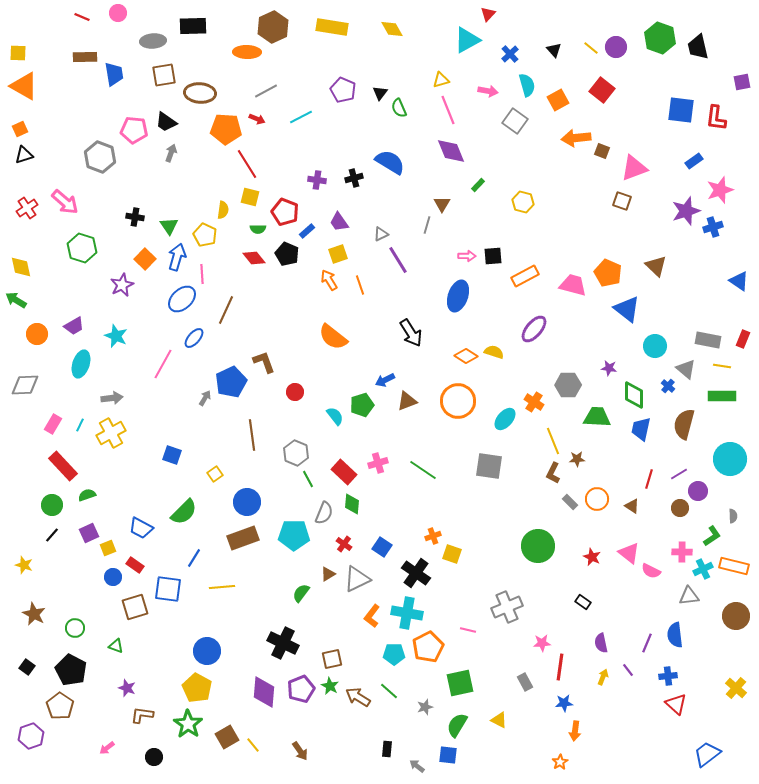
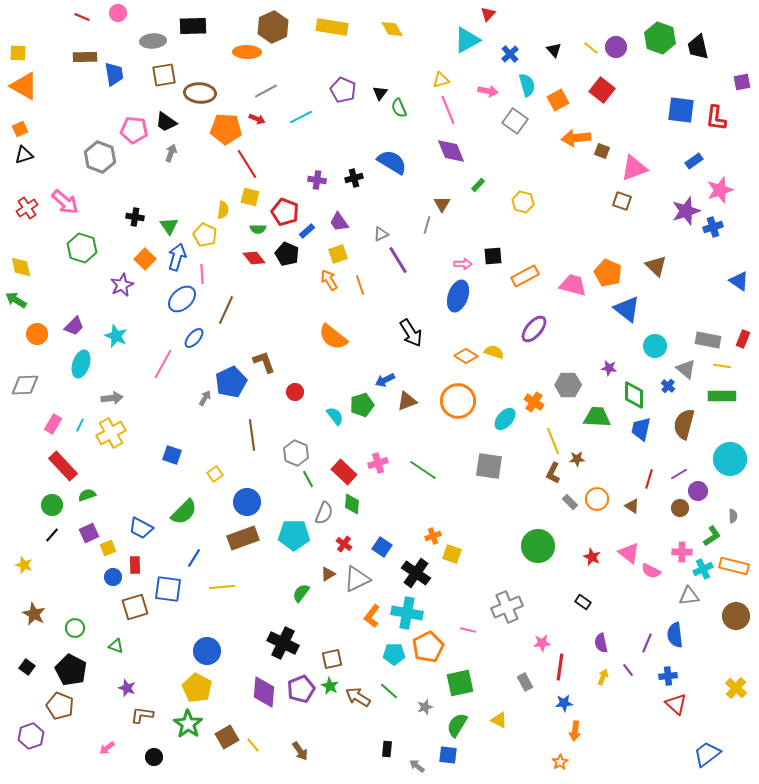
blue semicircle at (390, 162): moved 2 px right
pink arrow at (467, 256): moved 4 px left, 8 px down
purple trapezoid at (74, 326): rotated 15 degrees counterclockwise
red rectangle at (135, 565): rotated 54 degrees clockwise
brown pentagon at (60, 706): rotated 12 degrees counterclockwise
